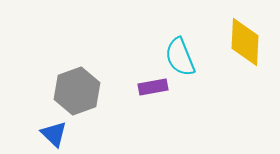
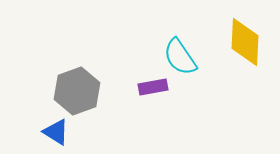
cyan semicircle: rotated 12 degrees counterclockwise
blue triangle: moved 2 px right, 2 px up; rotated 12 degrees counterclockwise
